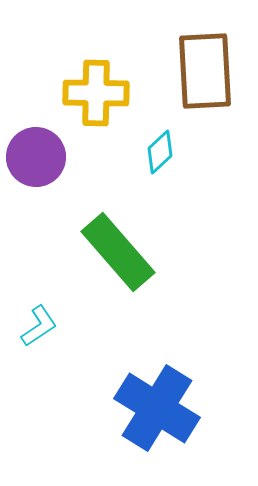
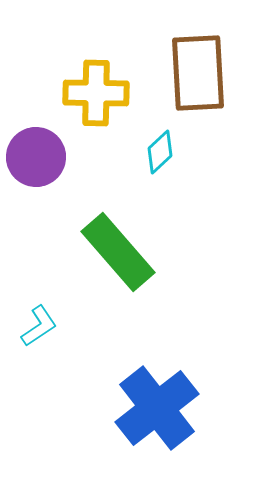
brown rectangle: moved 7 px left, 2 px down
blue cross: rotated 20 degrees clockwise
